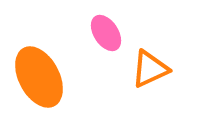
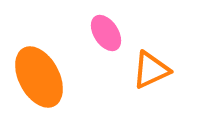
orange triangle: moved 1 px right, 1 px down
